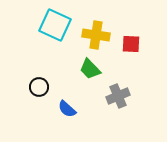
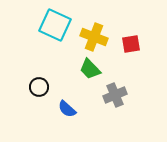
yellow cross: moved 2 px left, 2 px down; rotated 12 degrees clockwise
red square: rotated 12 degrees counterclockwise
gray cross: moved 3 px left, 1 px up
